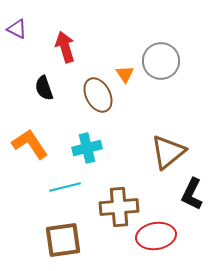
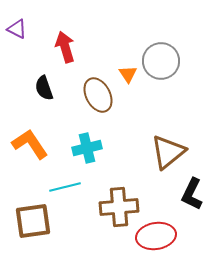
orange triangle: moved 3 px right
brown square: moved 30 px left, 19 px up
